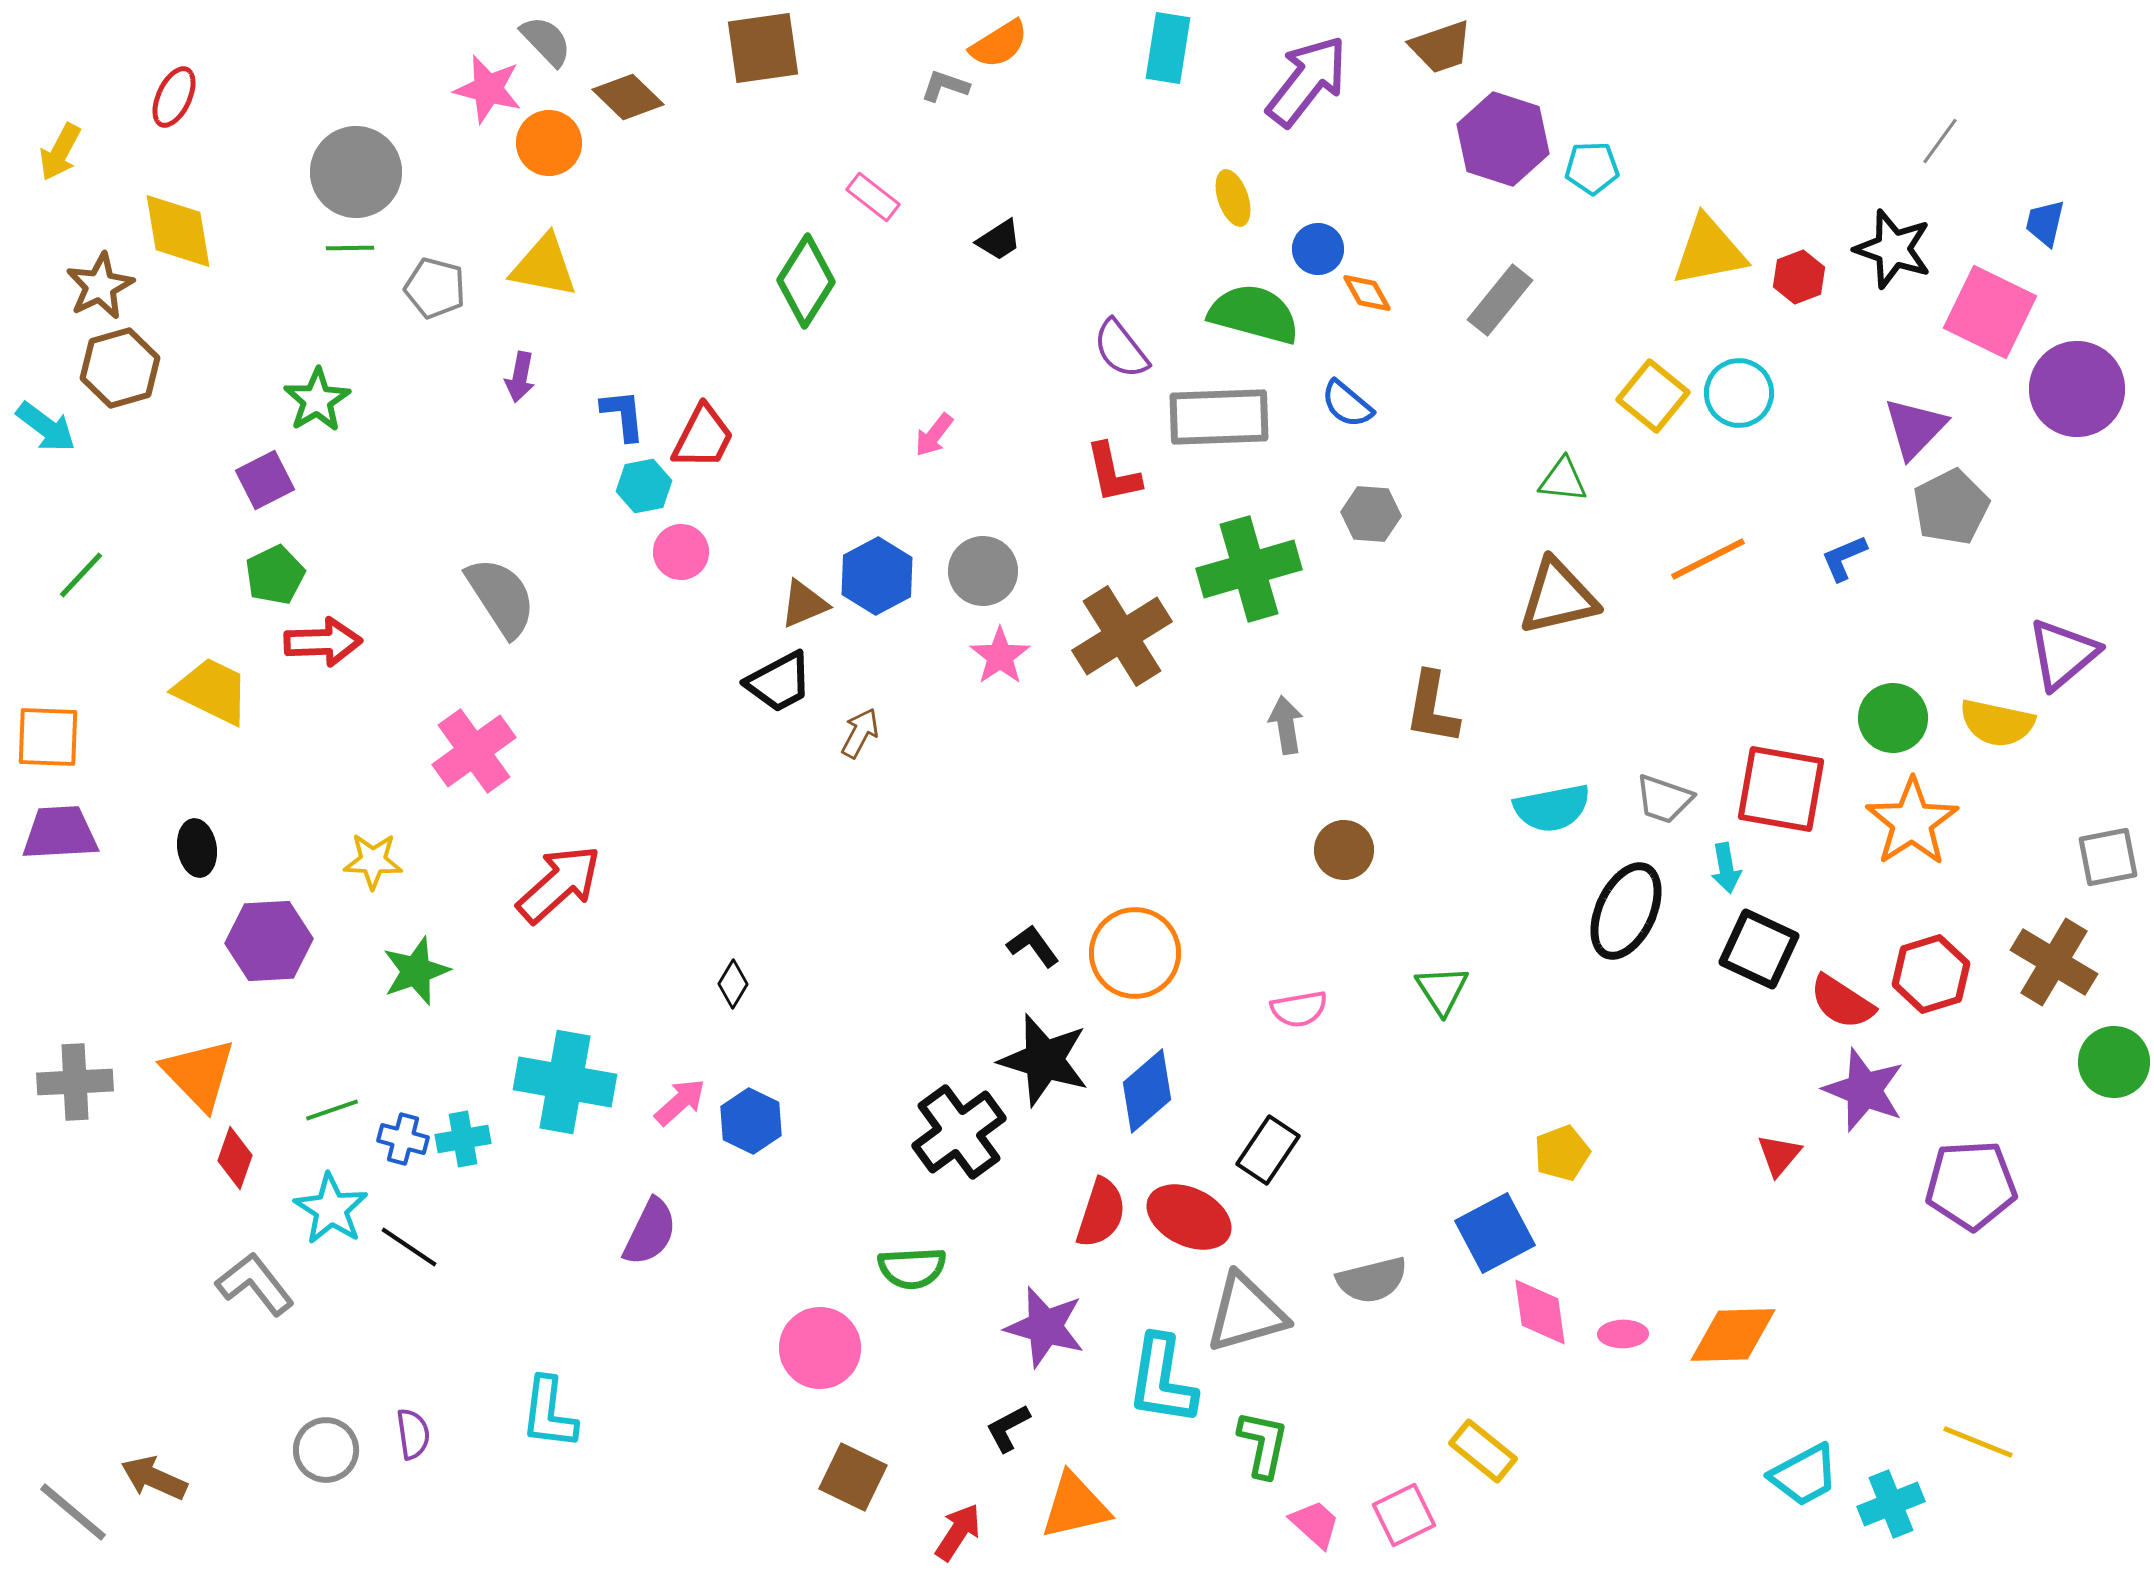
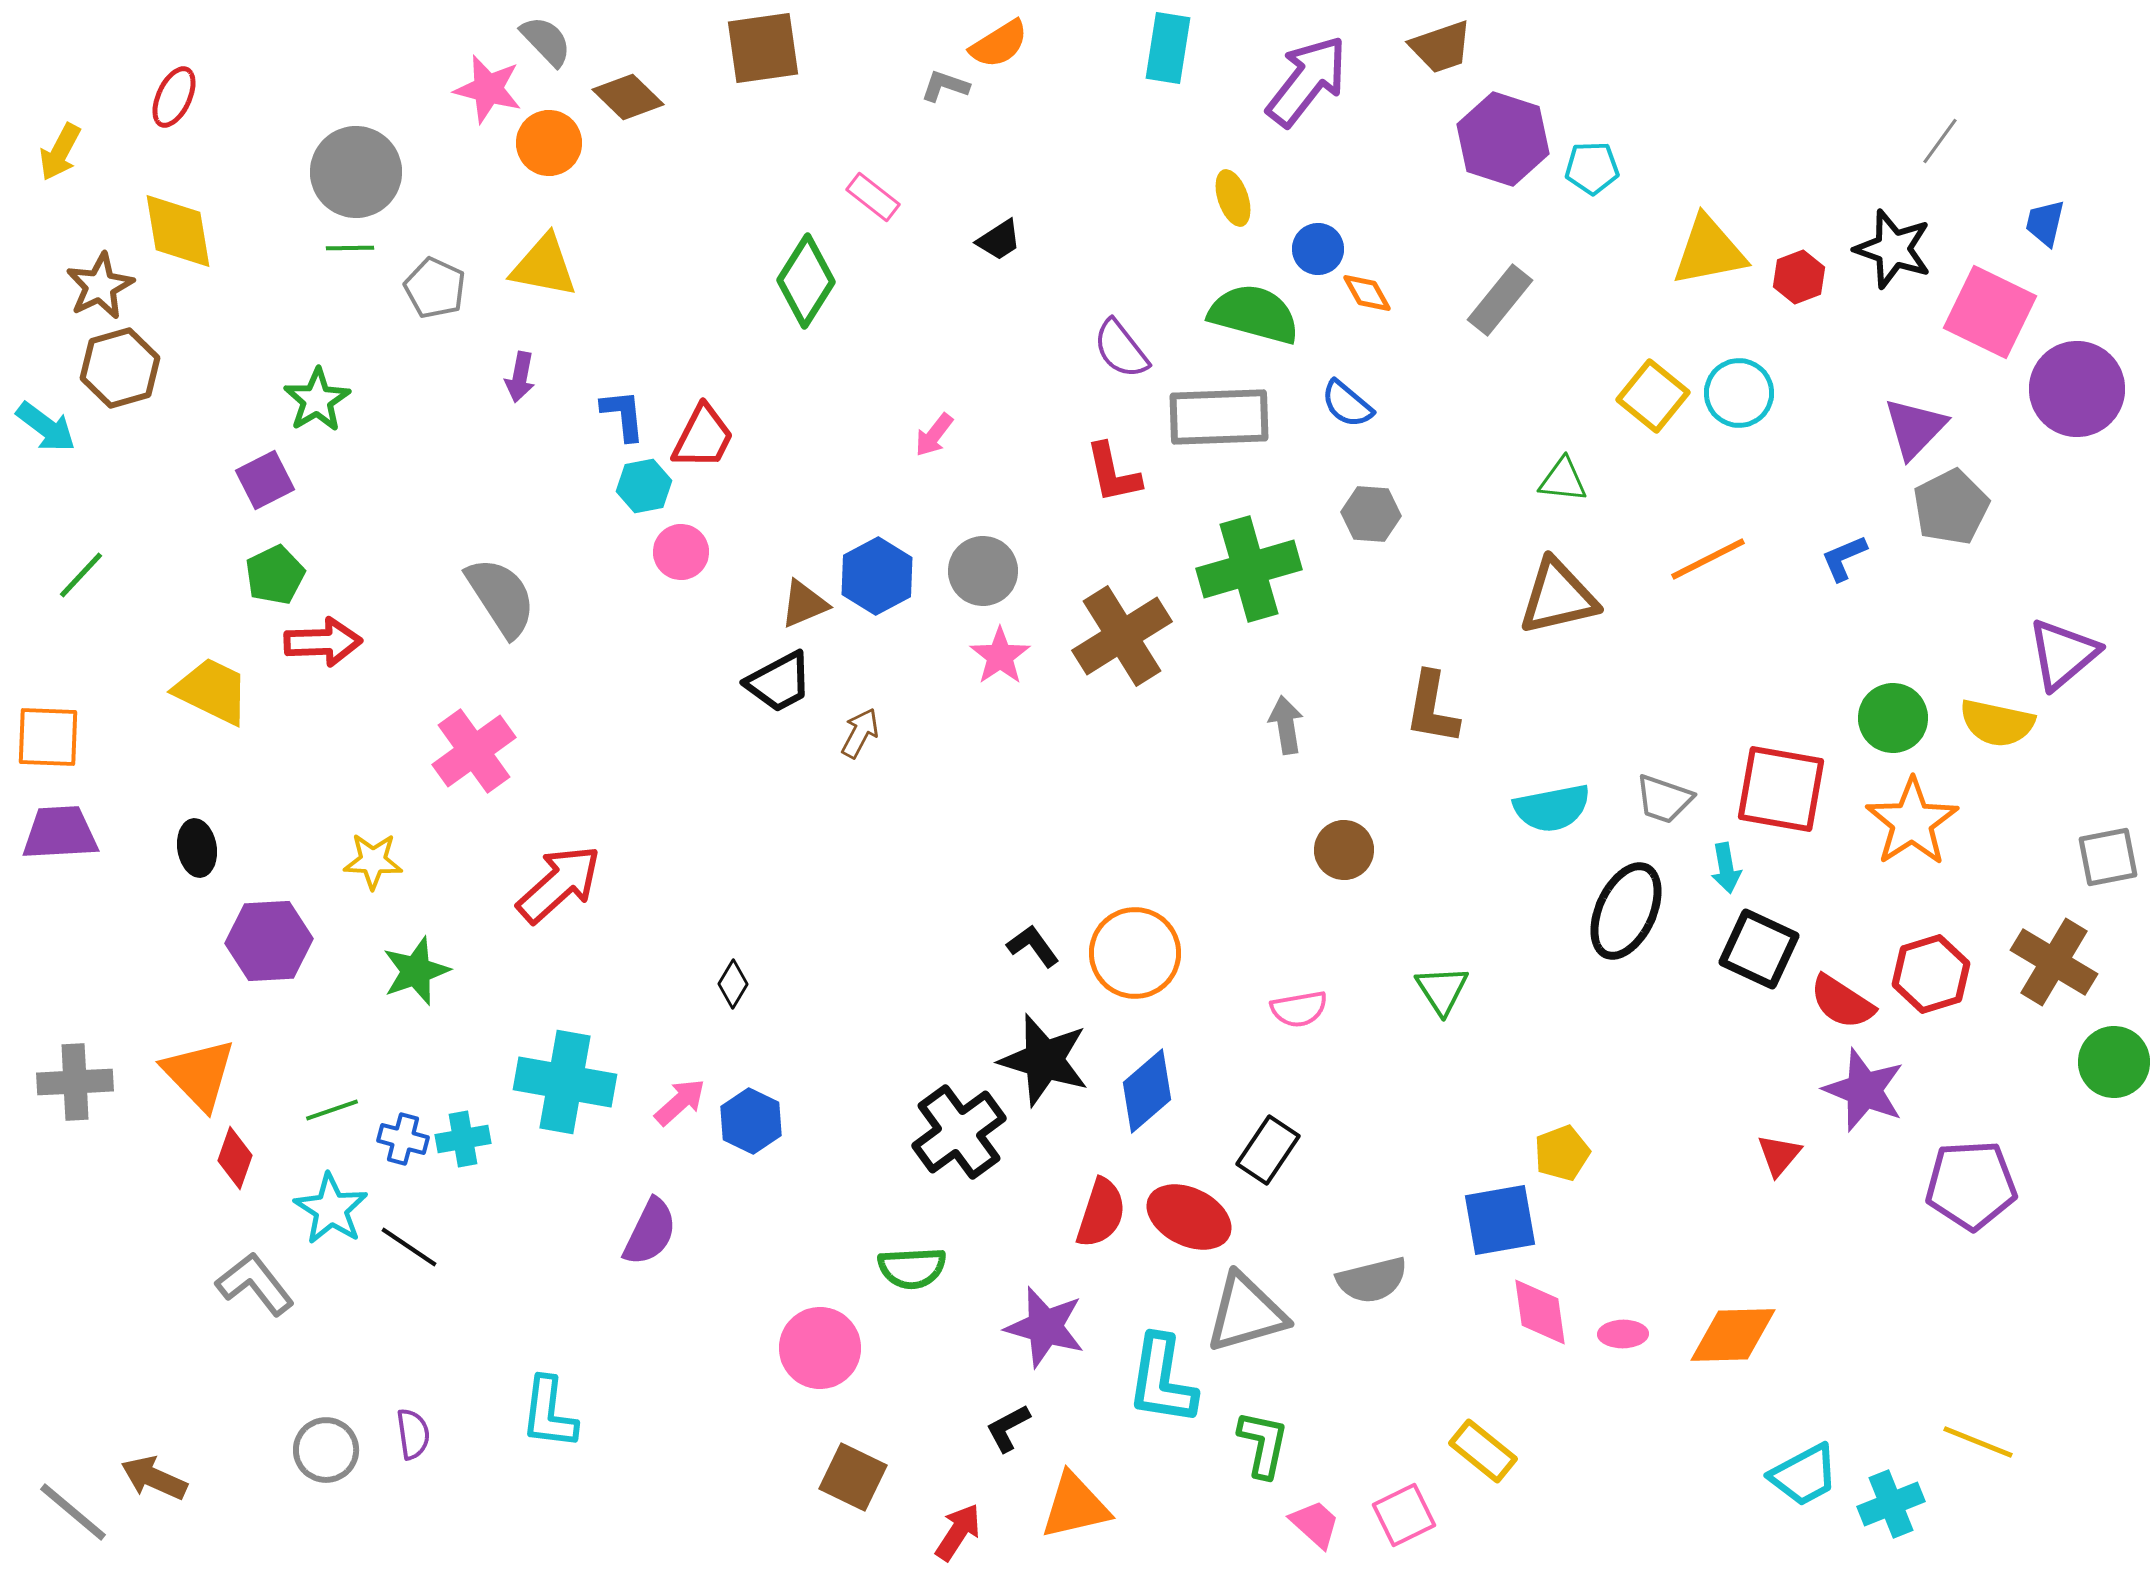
gray pentagon at (435, 288): rotated 10 degrees clockwise
blue square at (1495, 1233): moved 5 px right, 13 px up; rotated 18 degrees clockwise
